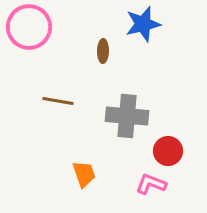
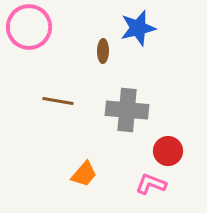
blue star: moved 5 px left, 4 px down
gray cross: moved 6 px up
orange trapezoid: rotated 60 degrees clockwise
